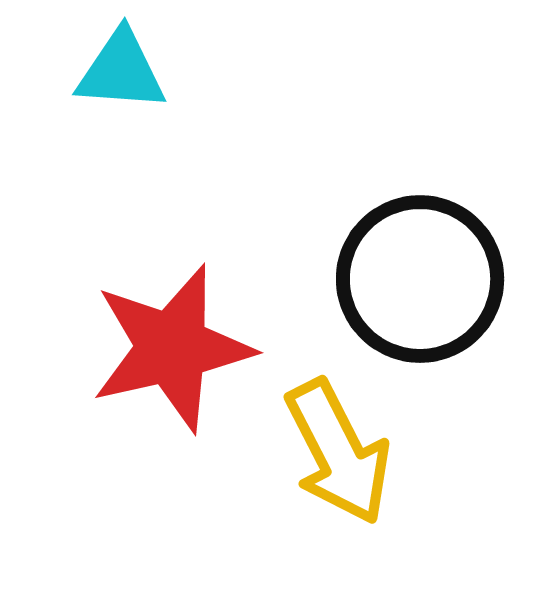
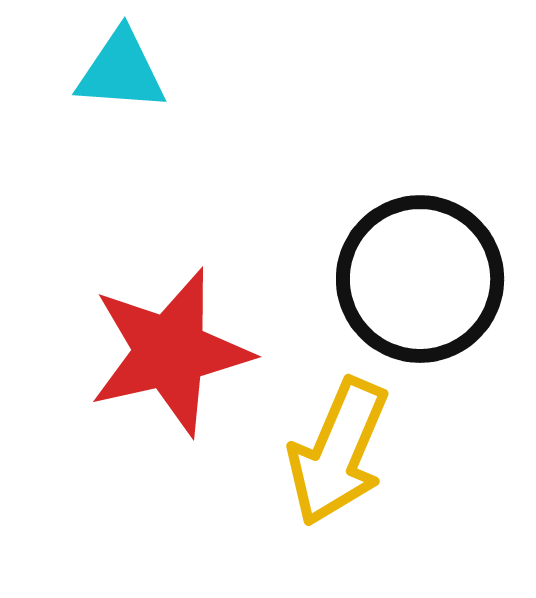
red star: moved 2 px left, 4 px down
yellow arrow: rotated 50 degrees clockwise
